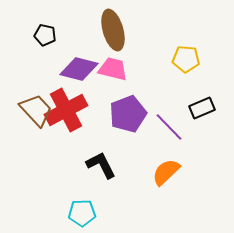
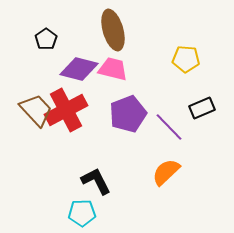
black pentagon: moved 1 px right, 4 px down; rotated 25 degrees clockwise
black L-shape: moved 5 px left, 16 px down
